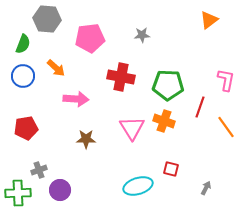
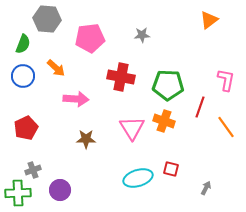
red pentagon: rotated 15 degrees counterclockwise
gray cross: moved 6 px left
cyan ellipse: moved 8 px up
